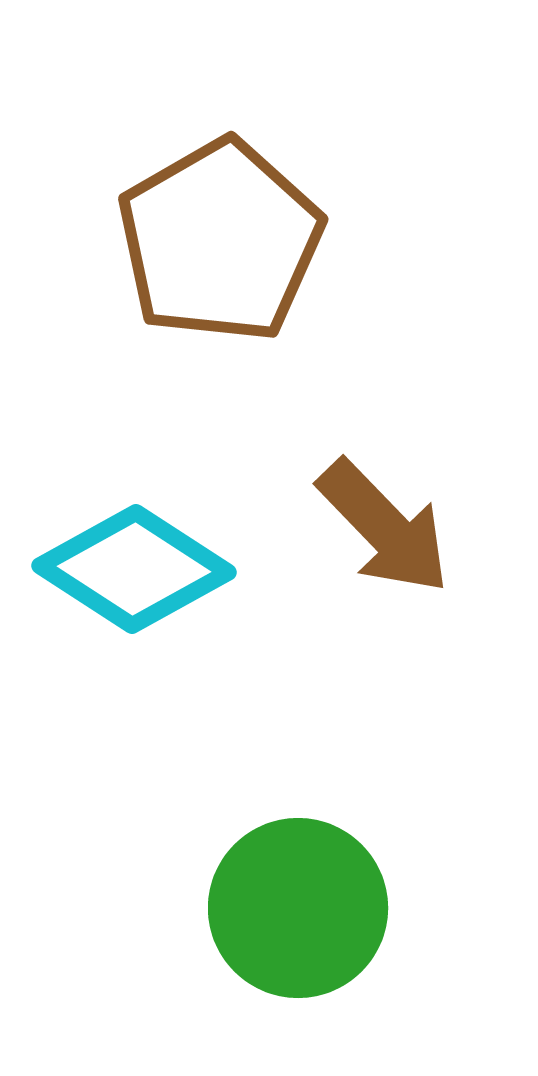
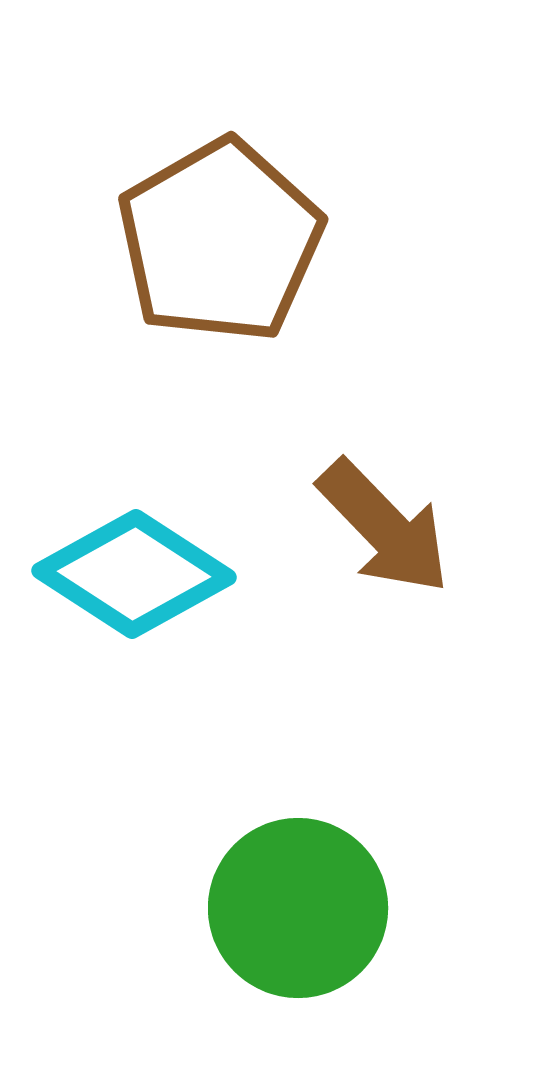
cyan diamond: moved 5 px down
